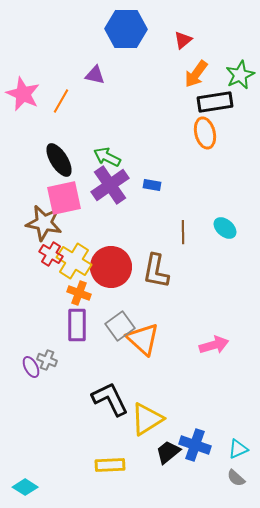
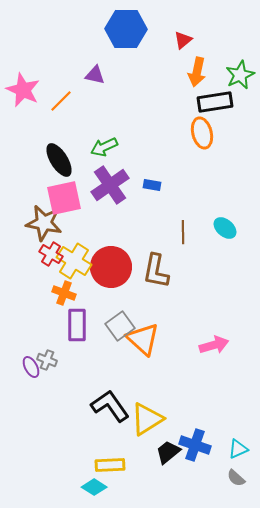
orange arrow: moved 1 px right, 2 px up; rotated 24 degrees counterclockwise
pink star: moved 4 px up
orange line: rotated 15 degrees clockwise
orange ellipse: moved 3 px left
green arrow: moved 3 px left, 10 px up; rotated 52 degrees counterclockwise
orange cross: moved 15 px left
black L-shape: moved 7 px down; rotated 9 degrees counterclockwise
cyan diamond: moved 69 px right
